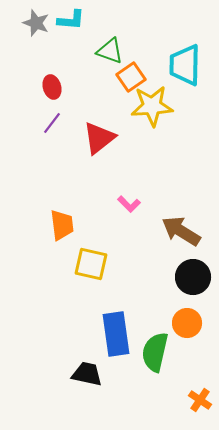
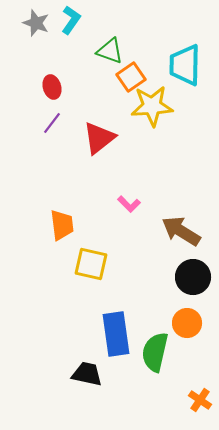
cyan L-shape: rotated 60 degrees counterclockwise
